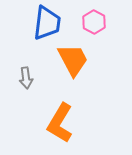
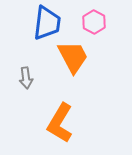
orange trapezoid: moved 3 px up
